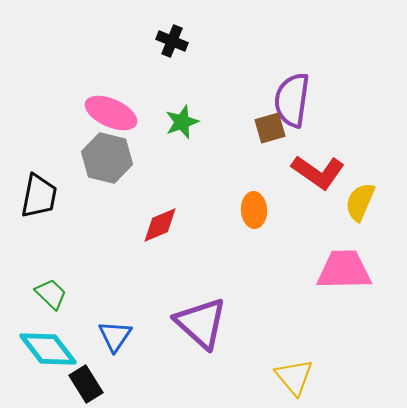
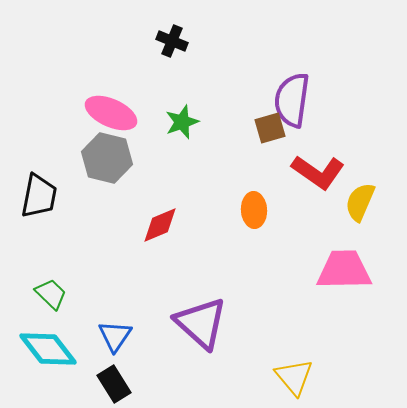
black rectangle: moved 28 px right
